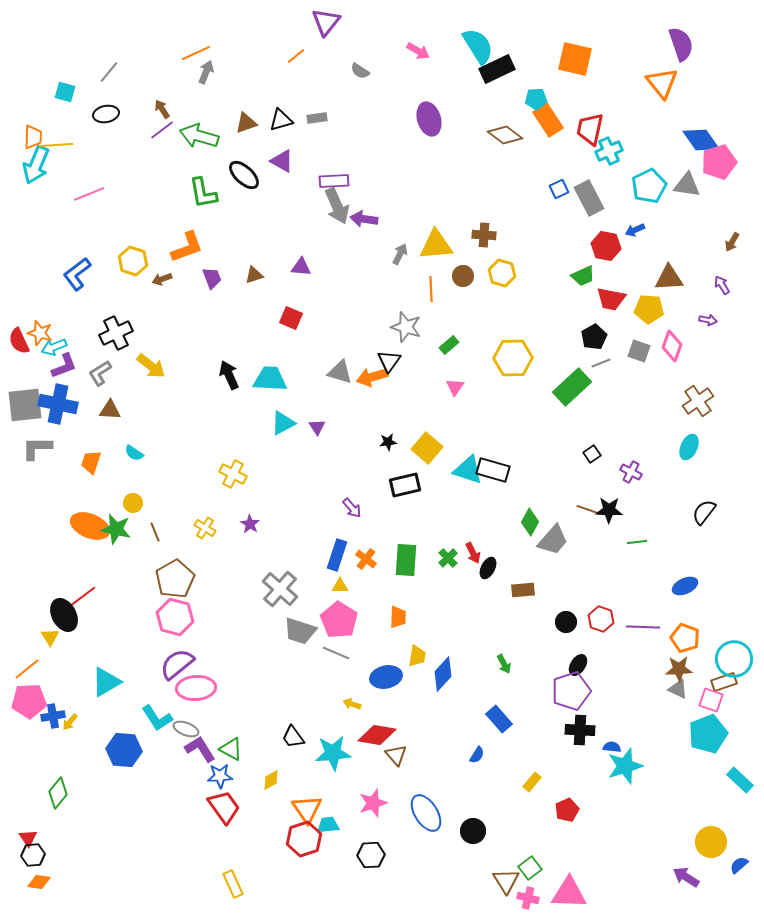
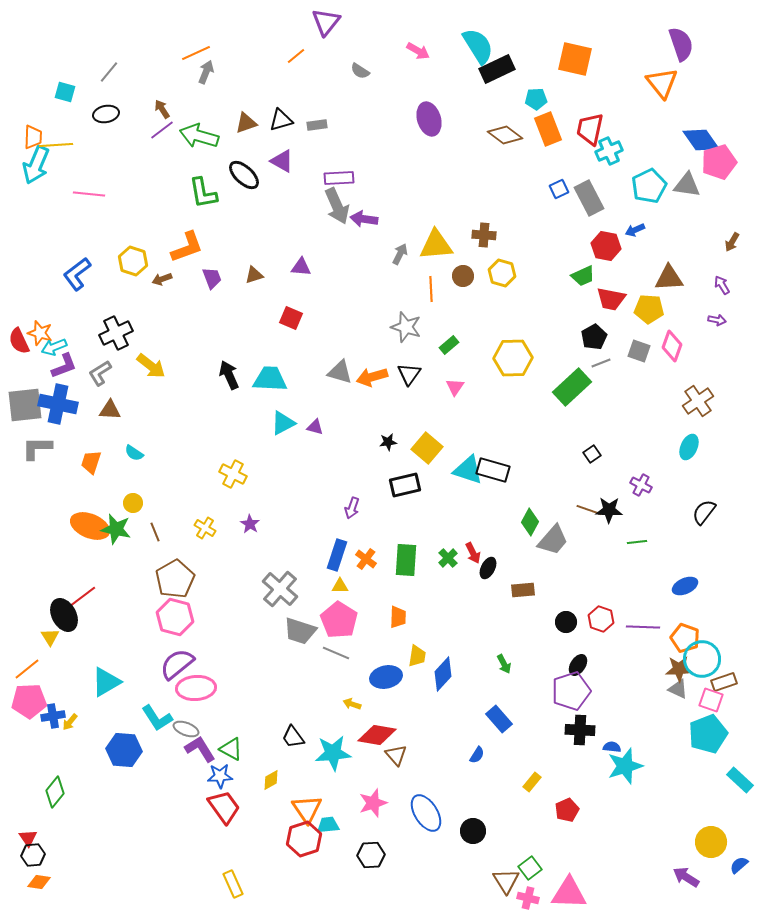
gray rectangle at (317, 118): moved 7 px down
orange rectangle at (548, 120): moved 9 px down; rotated 12 degrees clockwise
purple rectangle at (334, 181): moved 5 px right, 3 px up
pink line at (89, 194): rotated 28 degrees clockwise
purple arrow at (708, 320): moved 9 px right
black triangle at (389, 361): moved 20 px right, 13 px down
purple triangle at (317, 427): moved 2 px left; rotated 42 degrees counterclockwise
purple cross at (631, 472): moved 10 px right, 13 px down
purple arrow at (352, 508): rotated 60 degrees clockwise
cyan circle at (734, 659): moved 32 px left
green diamond at (58, 793): moved 3 px left, 1 px up
